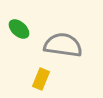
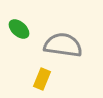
yellow rectangle: moved 1 px right
